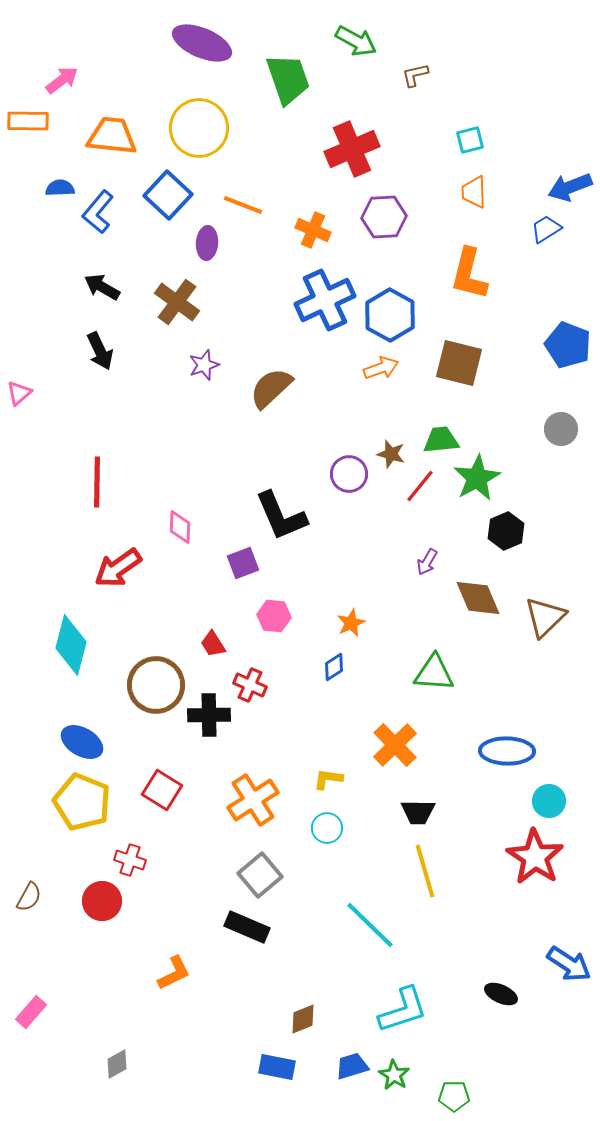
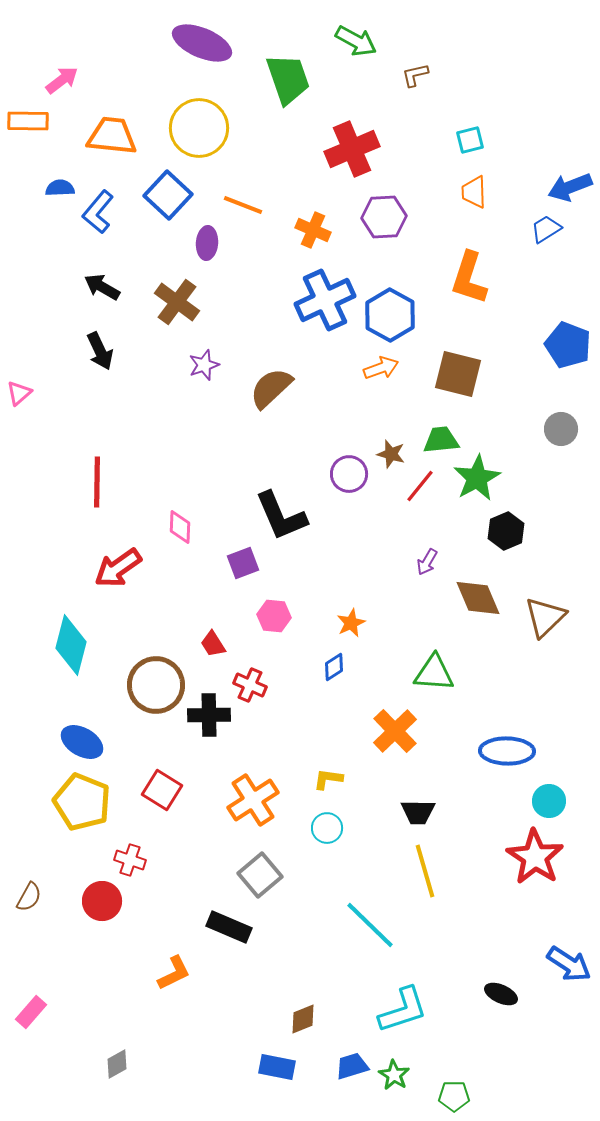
orange L-shape at (469, 274): moved 4 px down; rotated 4 degrees clockwise
brown square at (459, 363): moved 1 px left, 11 px down
orange cross at (395, 745): moved 14 px up
black rectangle at (247, 927): moved 18 px left
